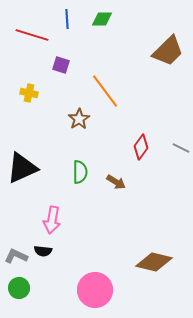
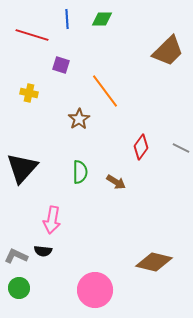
black triangle: rotated 24 degrees counterclockwise
